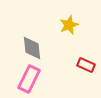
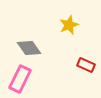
gray diamond: moved 3 px left; rotated 30 degrees counterclockwise
pink rectangle: moved 9 px left
